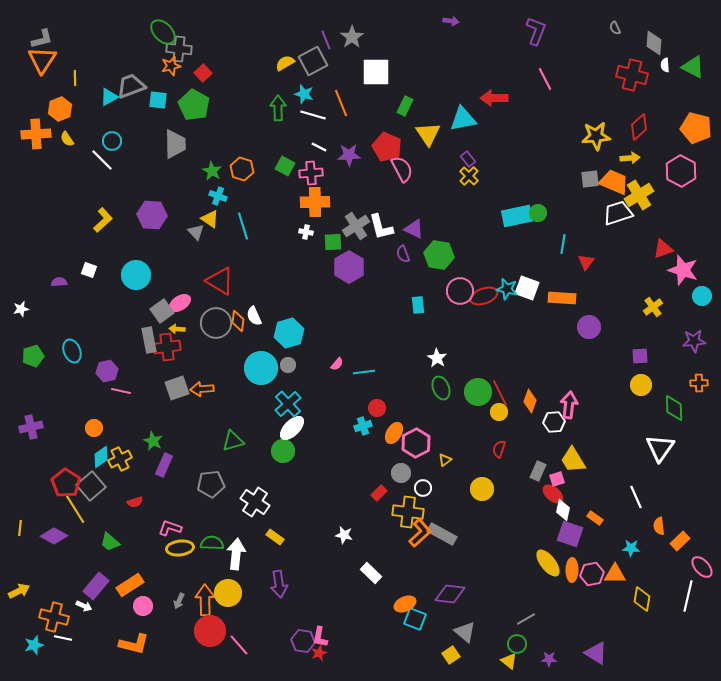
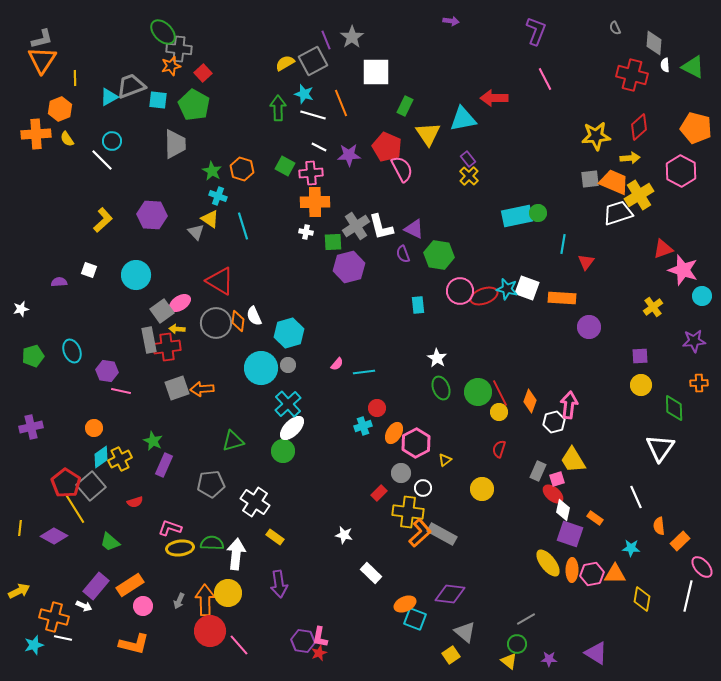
purple hexagon at (349, 267): rotated 16 degrees clockwise
purple hexagon at (107, 371): rotated 20 degrees clockwise
white hexagon at (554, 422): rotated 10 degrees counterclockwise
